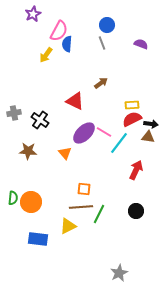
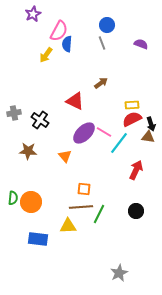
black arrow: rotated 64 degrees clockwise
orange triangle: moved 3 px down
yellow triangle: rotated 24 degrees clockwise
